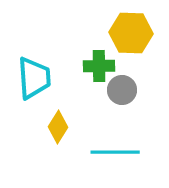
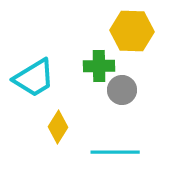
yellow hexagon: moved 1 px right, 2 px up
cyan trapezoid: rotated 63 degrees clockwise
